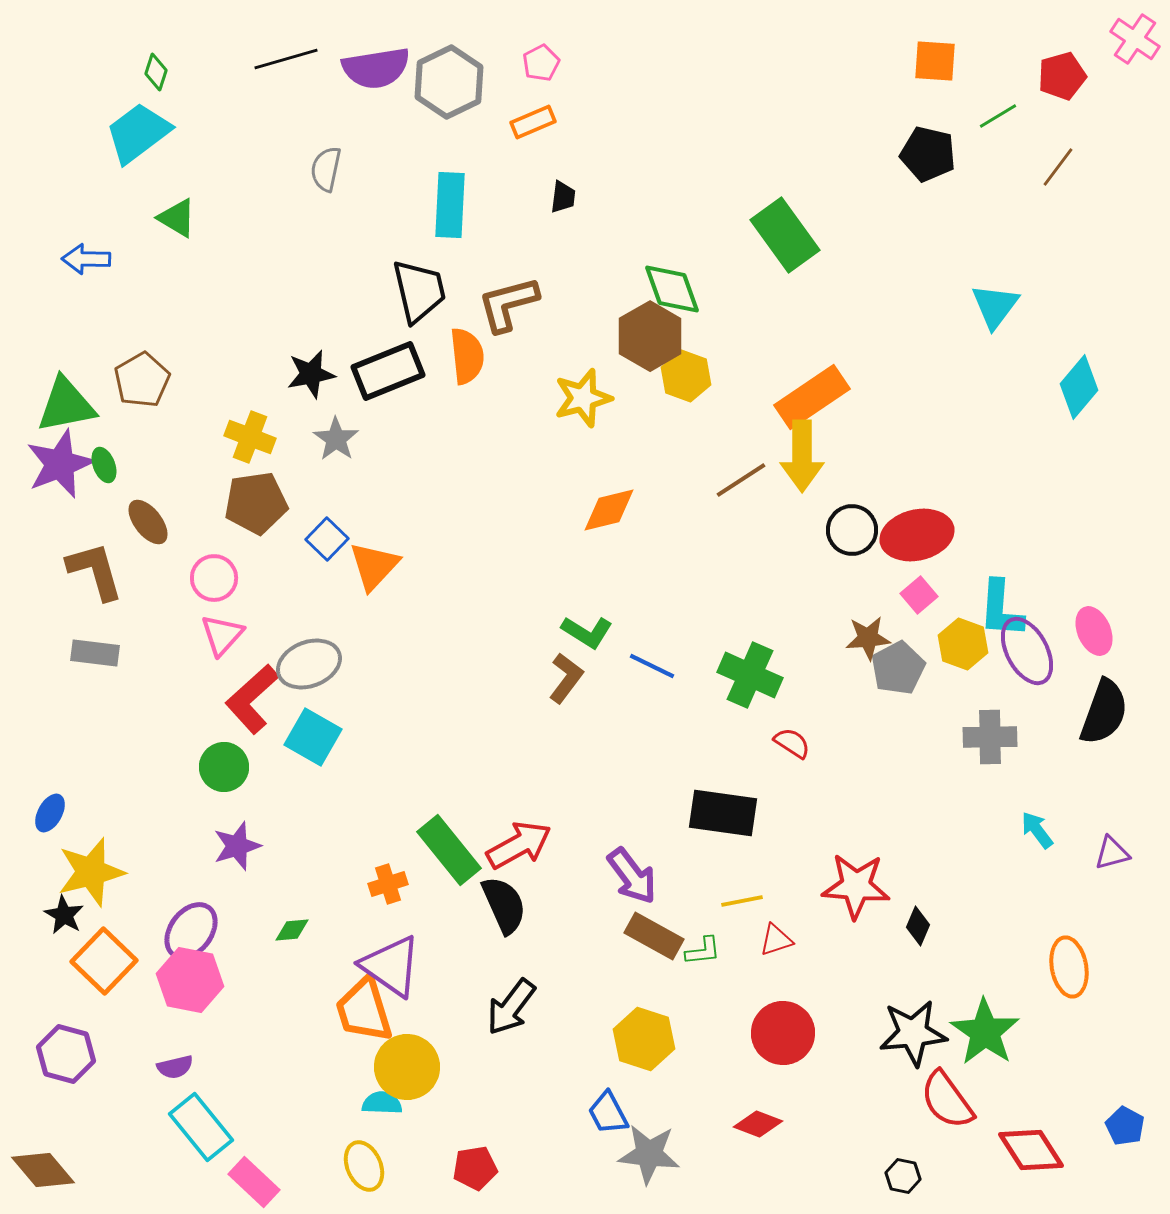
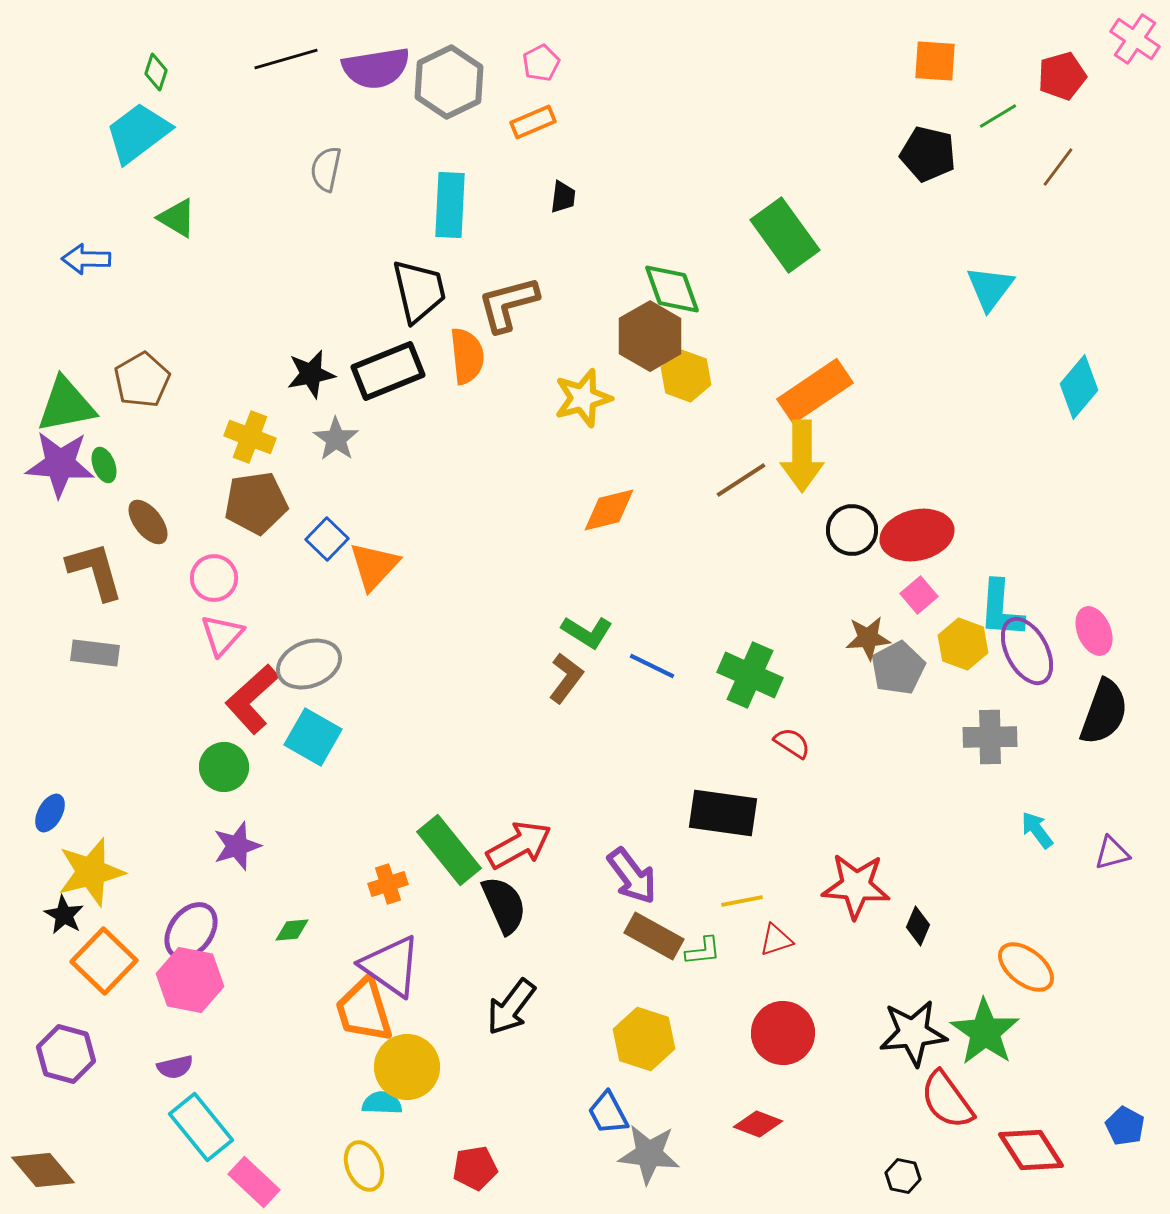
cyan triangle at (995, 306): moved 5 px left, 18 px up
orange rectangle at (812, 397): moved 3 px right, 6 px up
purple star at (60, 464): rotated 26 degrees clockwise
orange ellipse at (1069, 967): moved 43 px left; rotated 42 degrees counterclockwise
